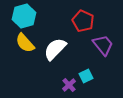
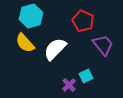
cyan hexagon: moved 7 px right
